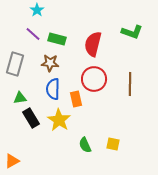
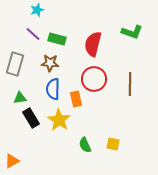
cyan star: rotated 16 degrees clockwise
